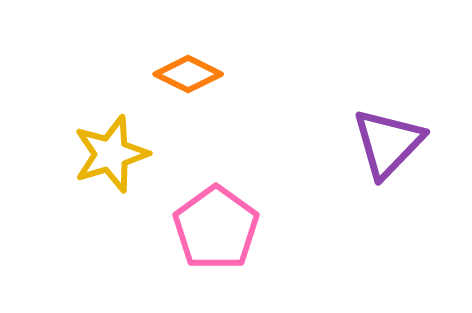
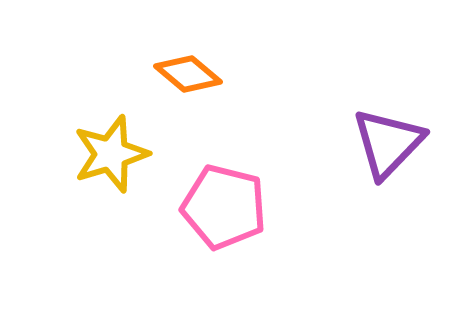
orange diamond: rotated 14 degrees clockwise
pink pentagon: moved 8 px right, 21 px up; rotated 22 degrees counterclockwise
